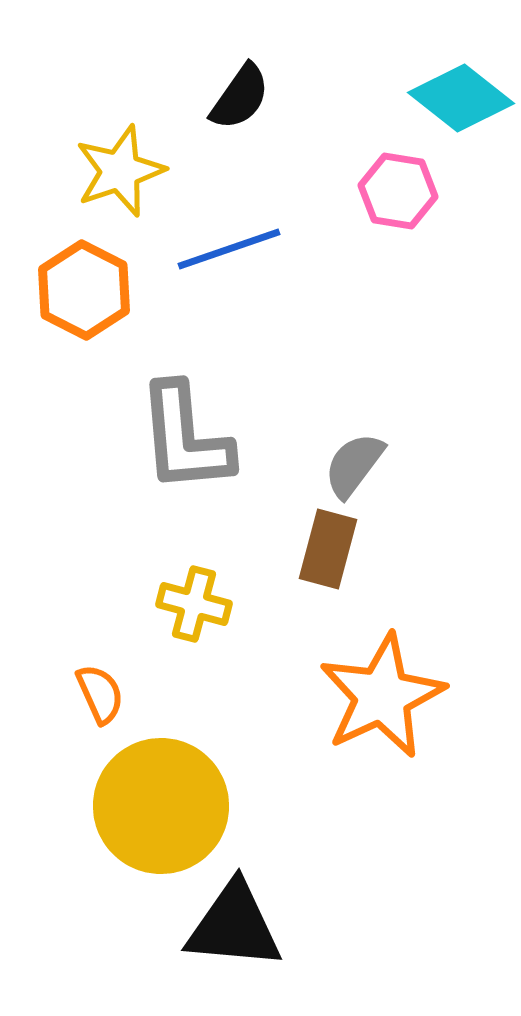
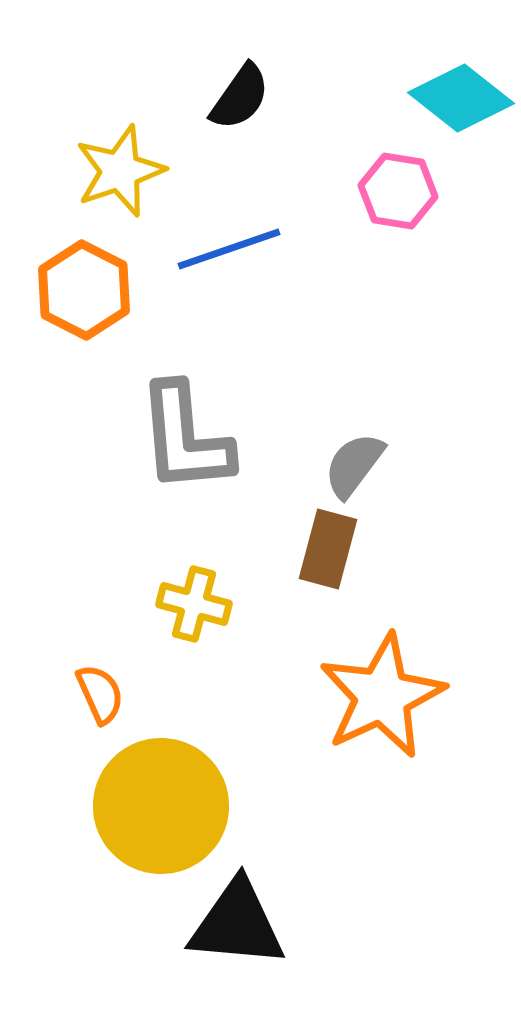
black triangle: moved 3 px right, 2 px up
